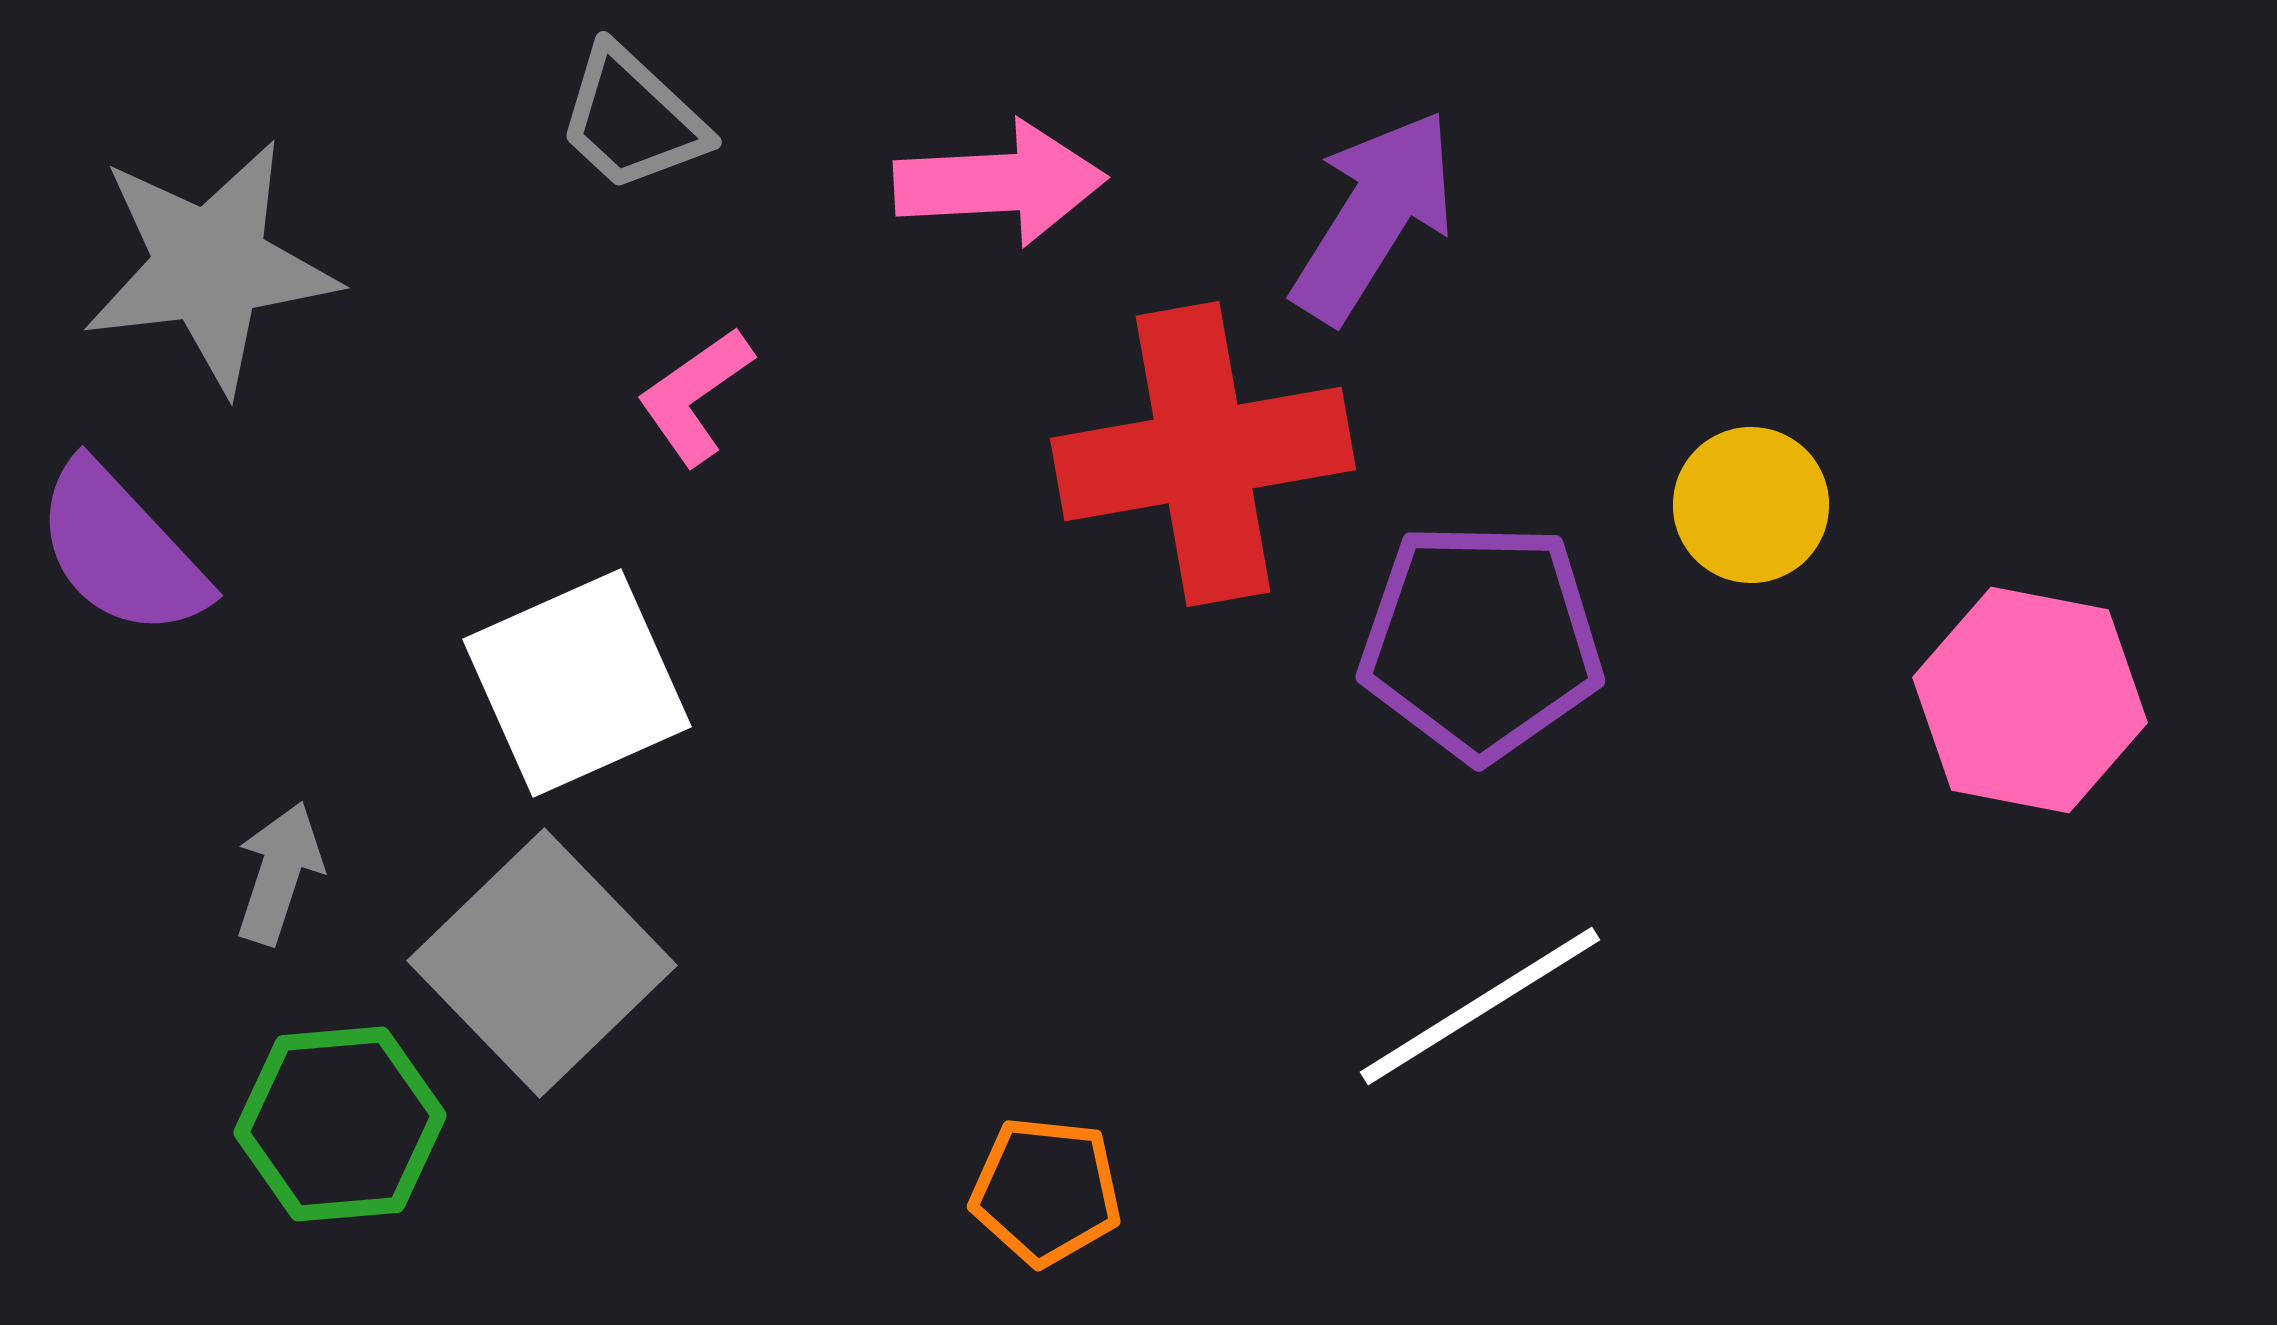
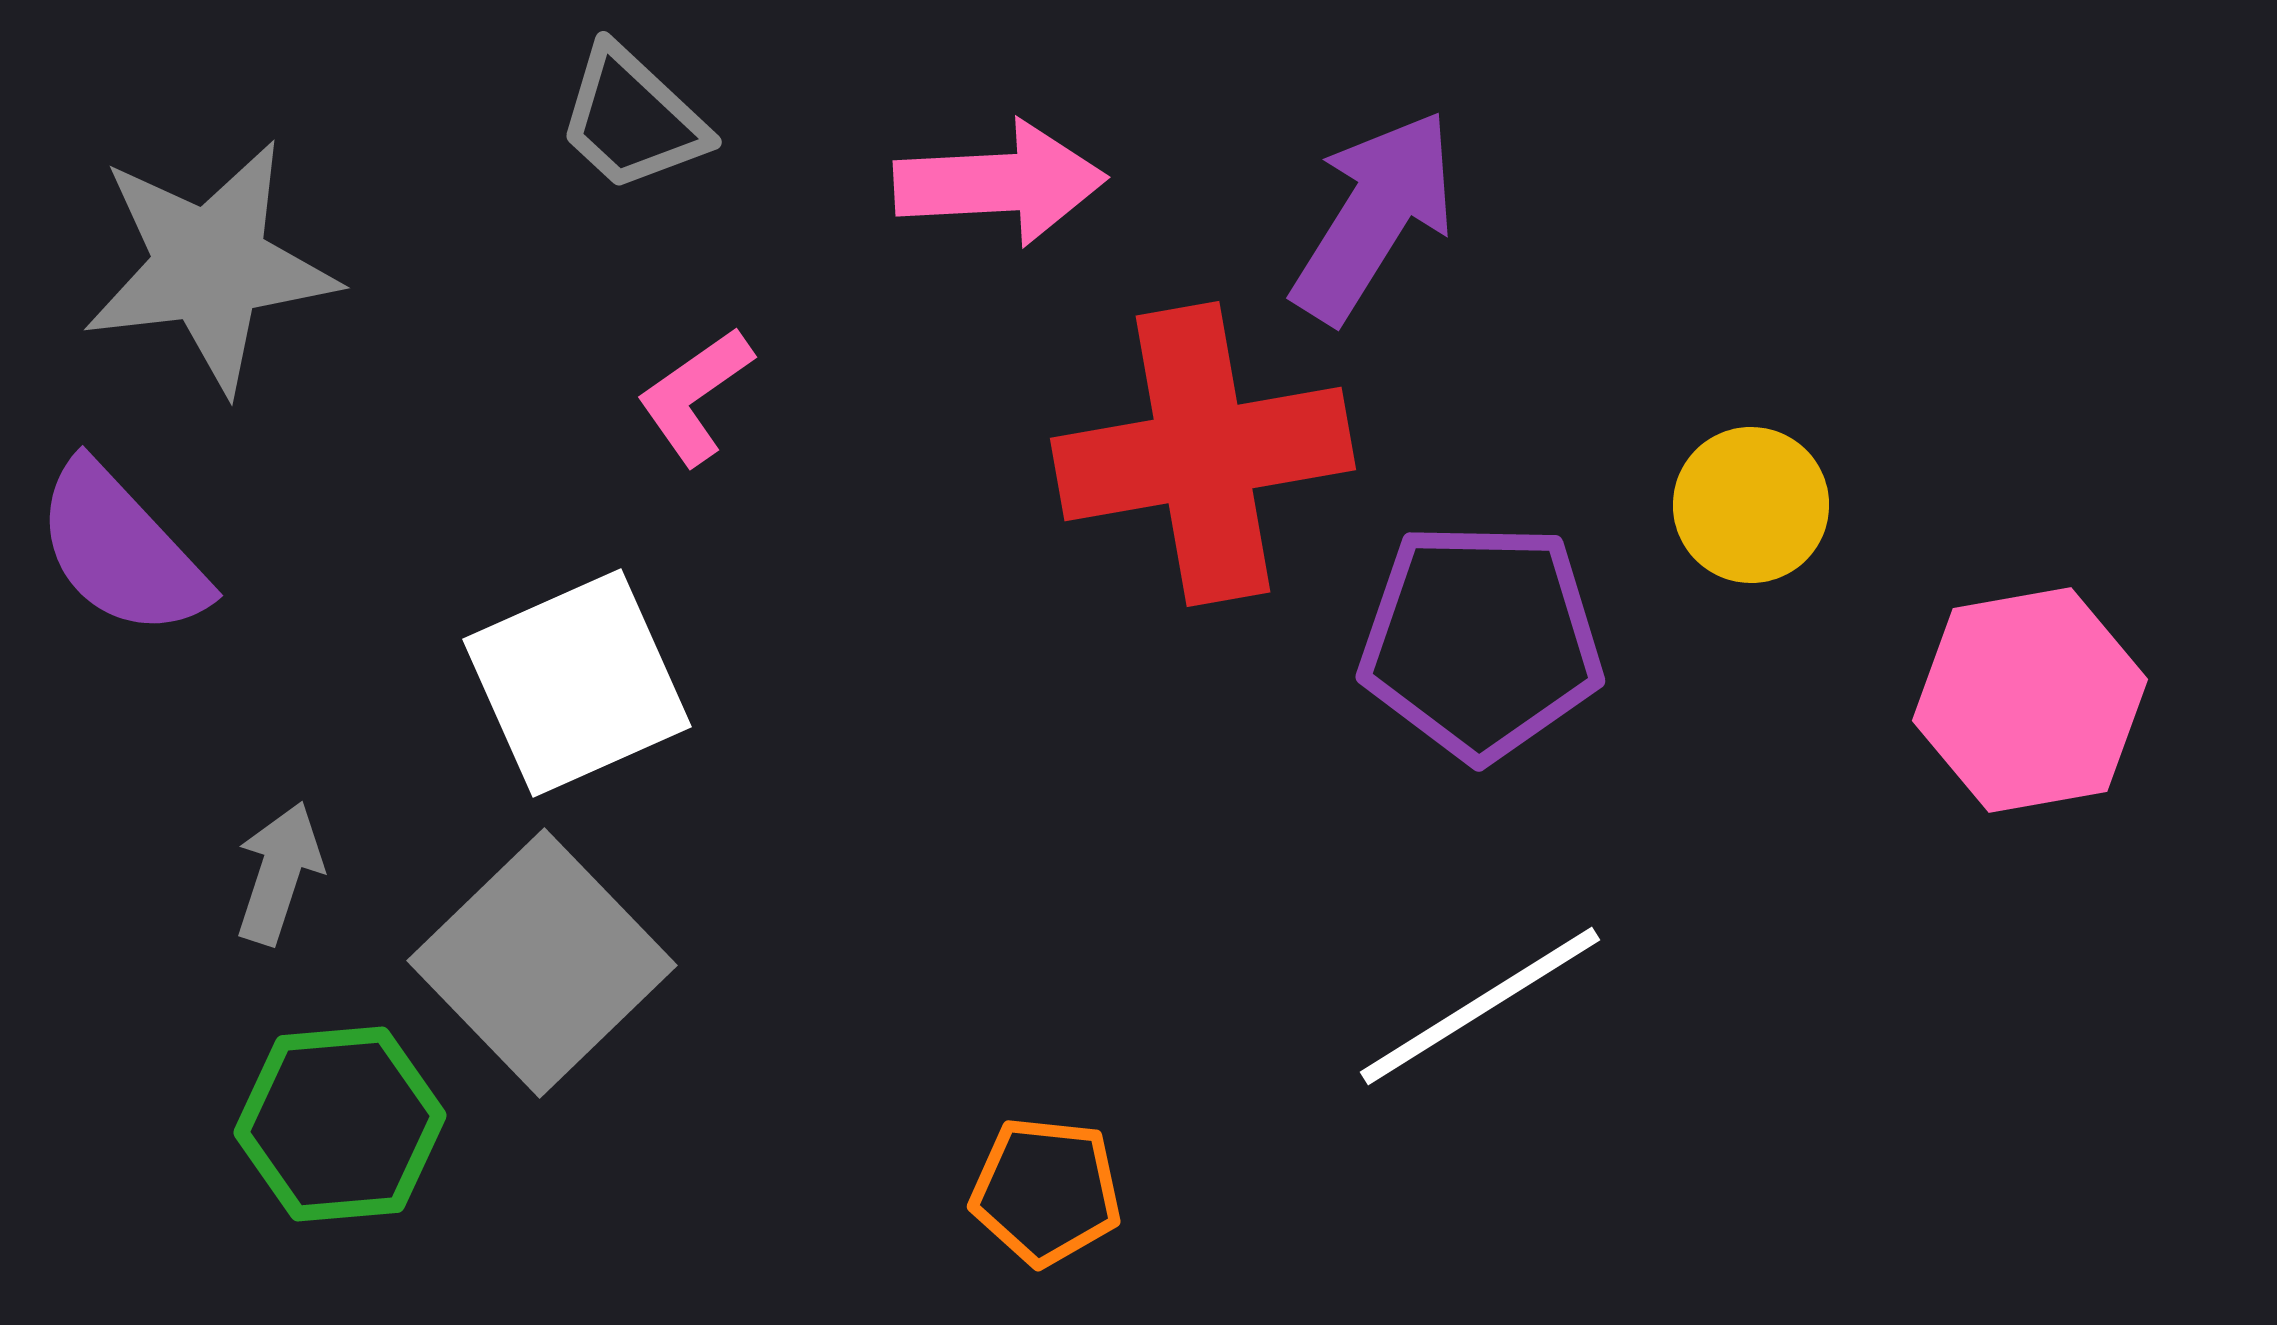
pink hexagon: rotated 21 degrees counterclockwise
